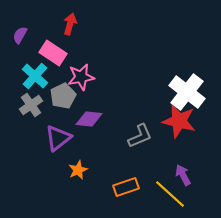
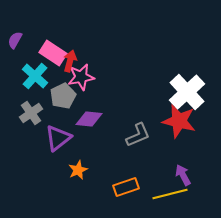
red arrow: moved 37 px down
purple semicircle: moved 5 px left, 5 px down
white cross: rotated 9 degrees clockwise
gray cross: moved 8 px down
gray L-shape: moved 2 px left, 1 px up
yellow line: rotated 56 degrees counterclockwise
